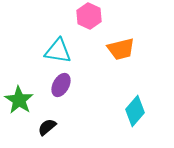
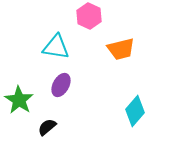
cyan triangle: moved 2 px left, 4 px up
